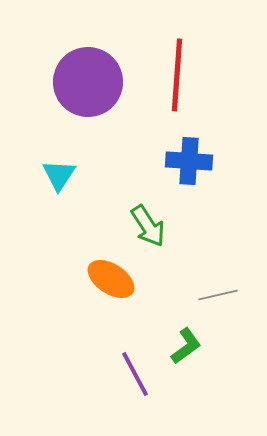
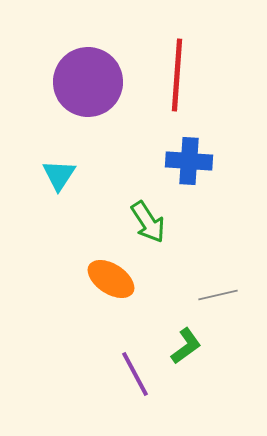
green arrow: moved 4 px up
